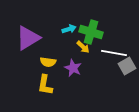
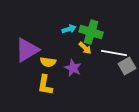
purple triangle: moved 1 px left, 12 px down
yellow arrow: moved 2 px right, 1 px down
